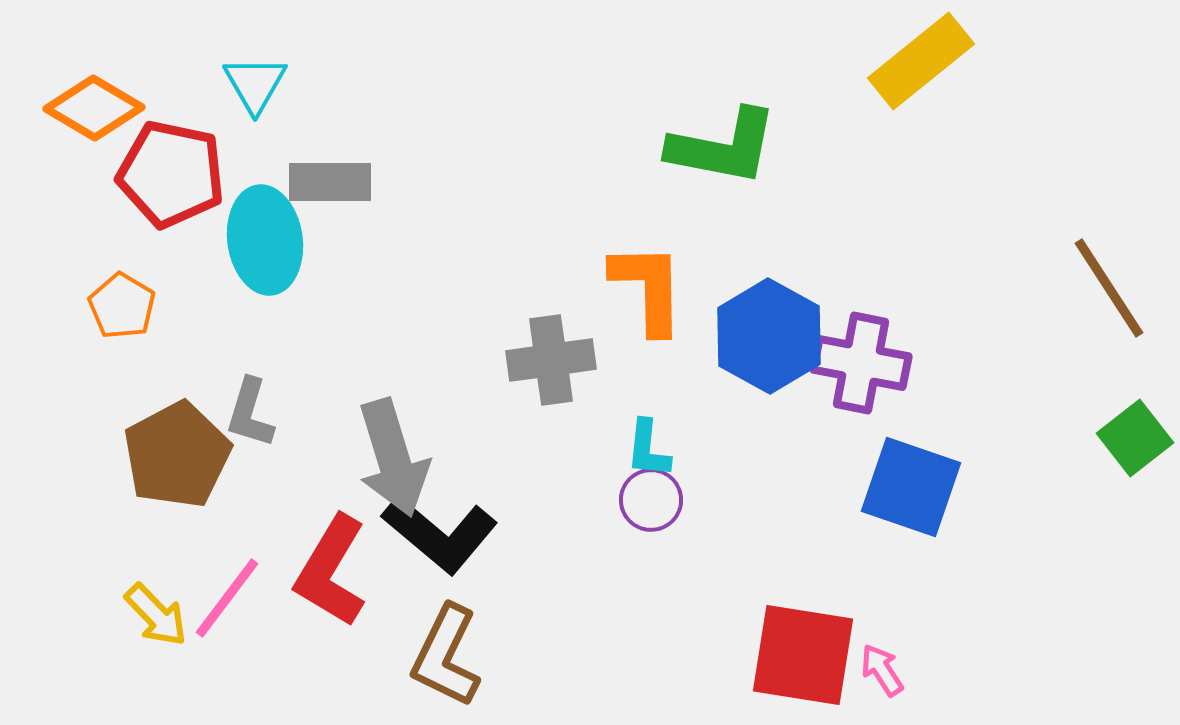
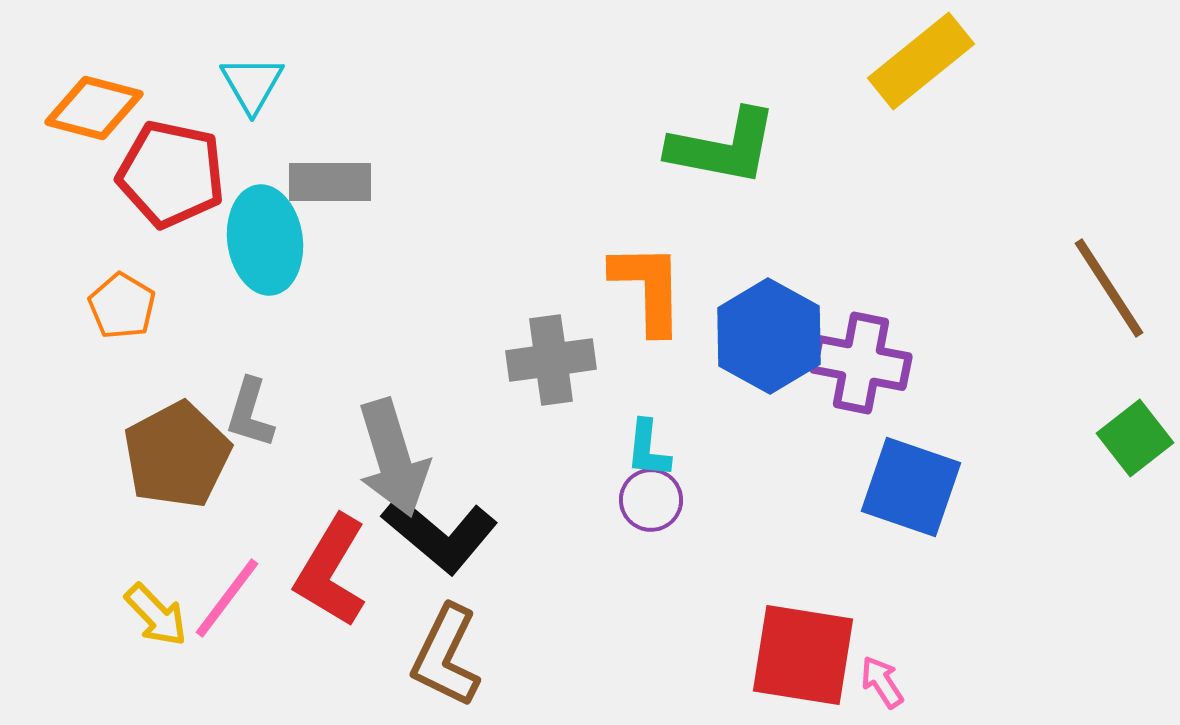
cyan triangle: moved 3 px left
orange diamond: rotated 16 degrees counterclockwise
pink arrow: moved 12 px down
